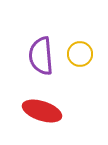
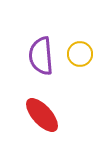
red ellipse: moved 4 px down; rotated 30 degrees clockwise
